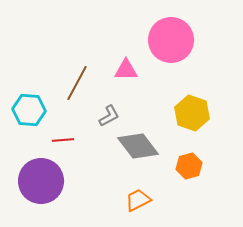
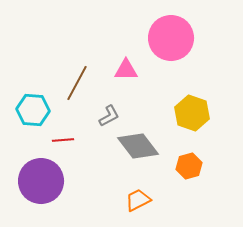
pink circle: moved 2 px up
cyan hexagon: moved 4 px right
